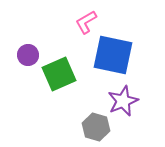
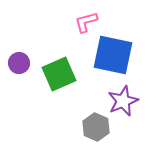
pink L-shape: rotated 15 degrees clockwise
purple circle: moved 9 px left, 8 px down
gray hexagon: rotated 8 degrees clockwise
